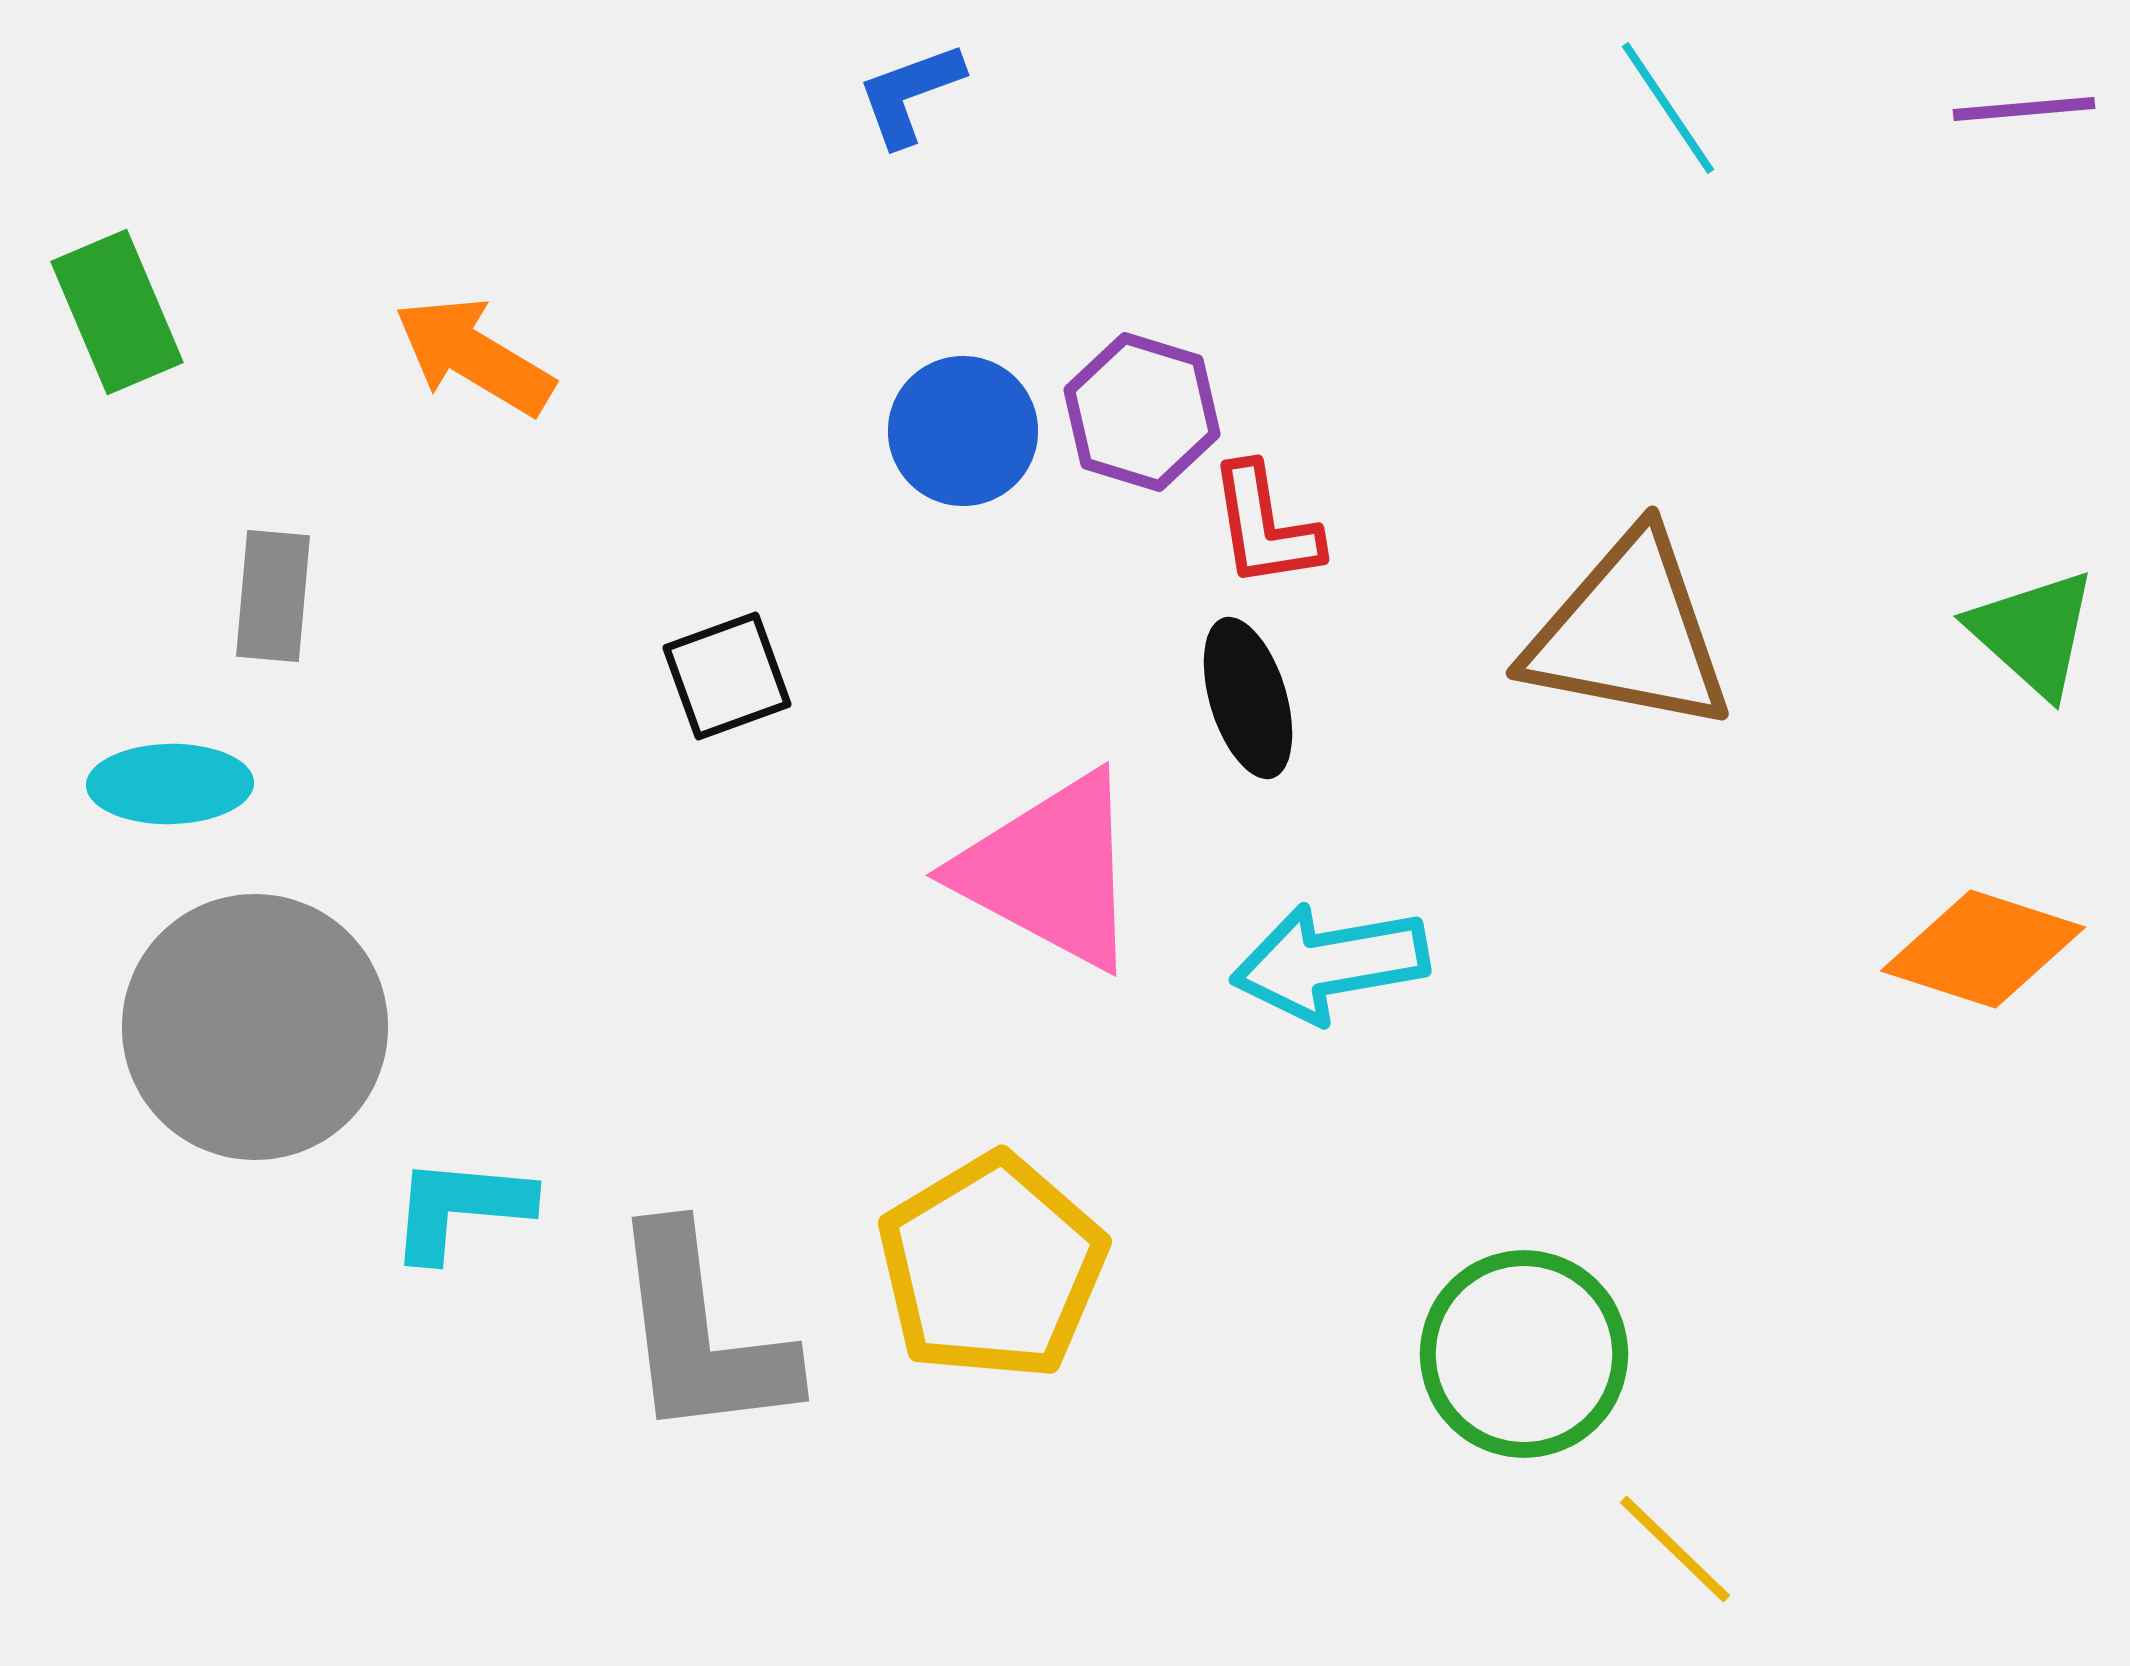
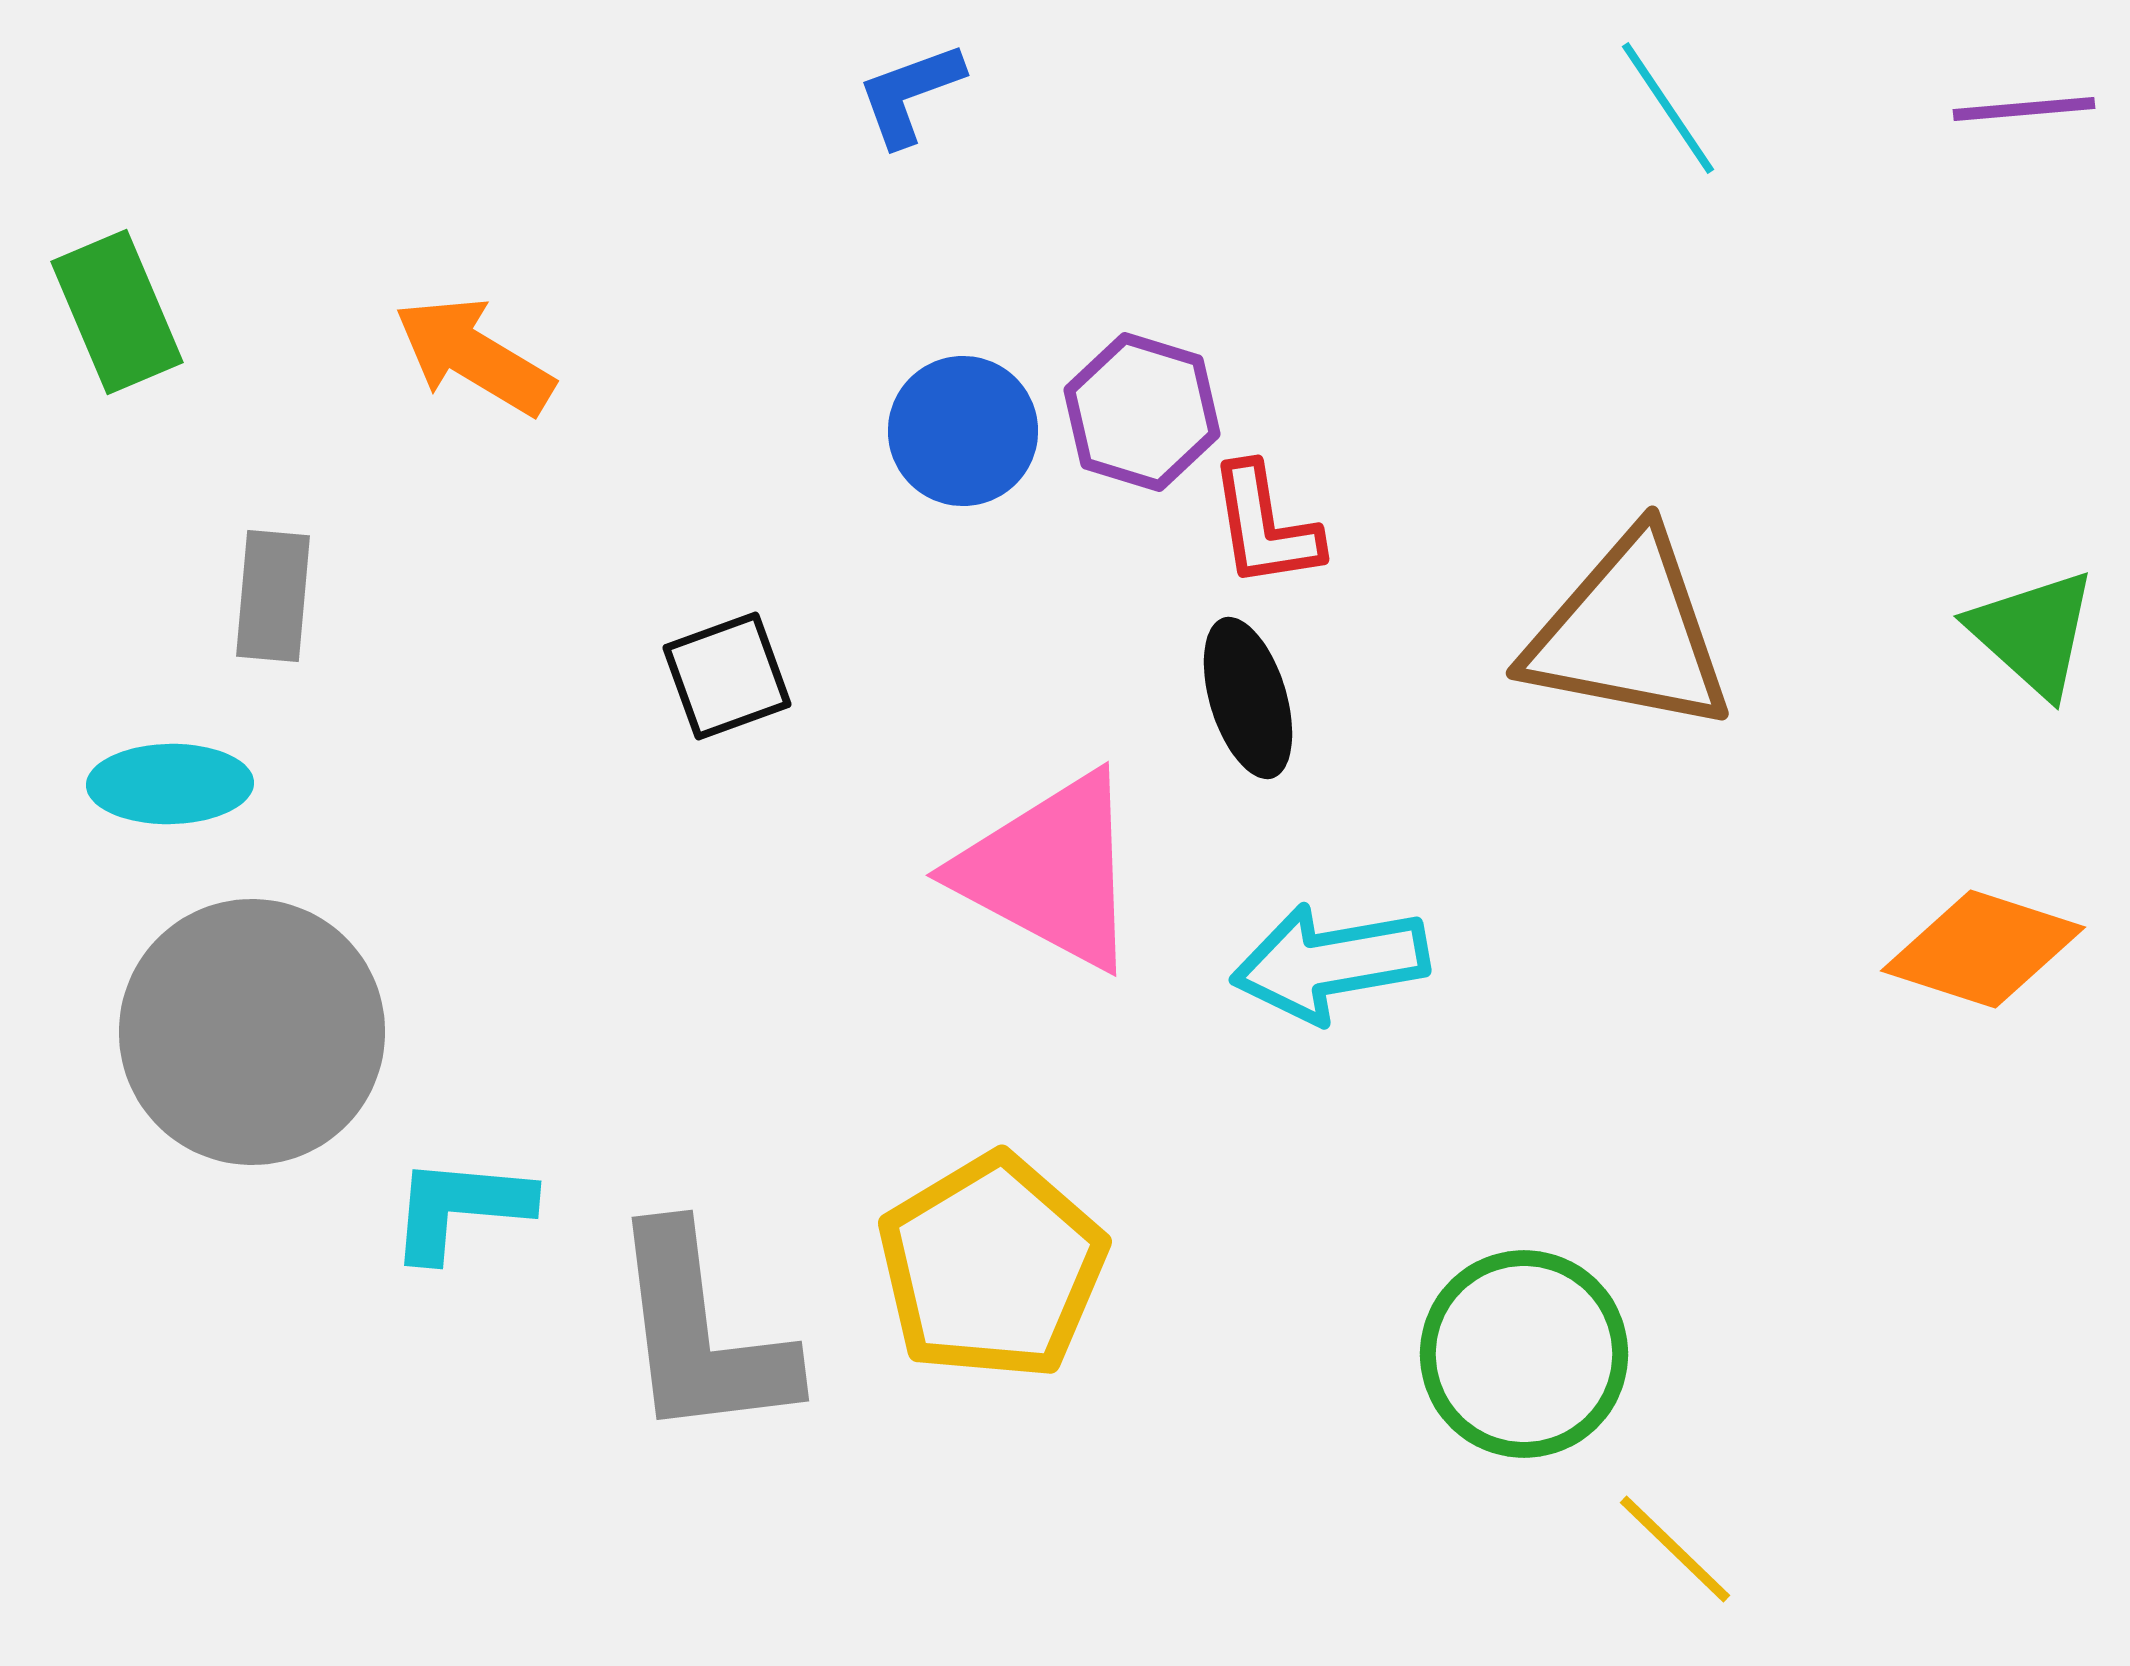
gray circle: moved 3 px left, 5 px down
